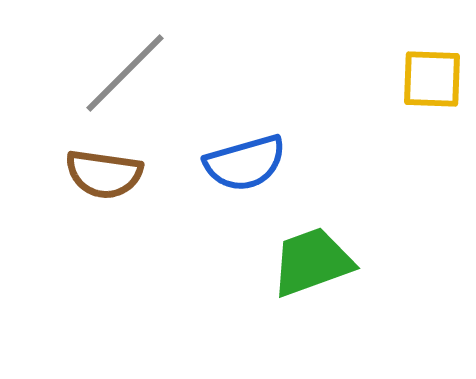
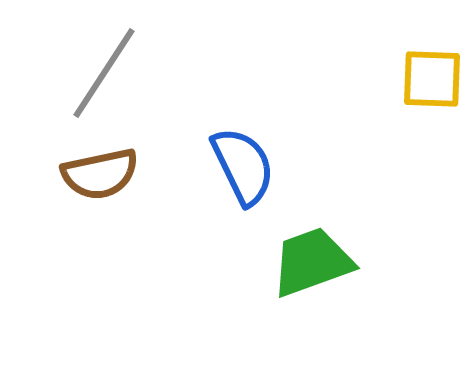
gray line: moved 21 px left; rotated 12 degrees counterclockwise
blue semicircle: moved 2 px left, 3 px down; rotated 100 degrees counterclockwise
brown semicircle: moved 4 px left; rotated 20 degrees counterclockwise
